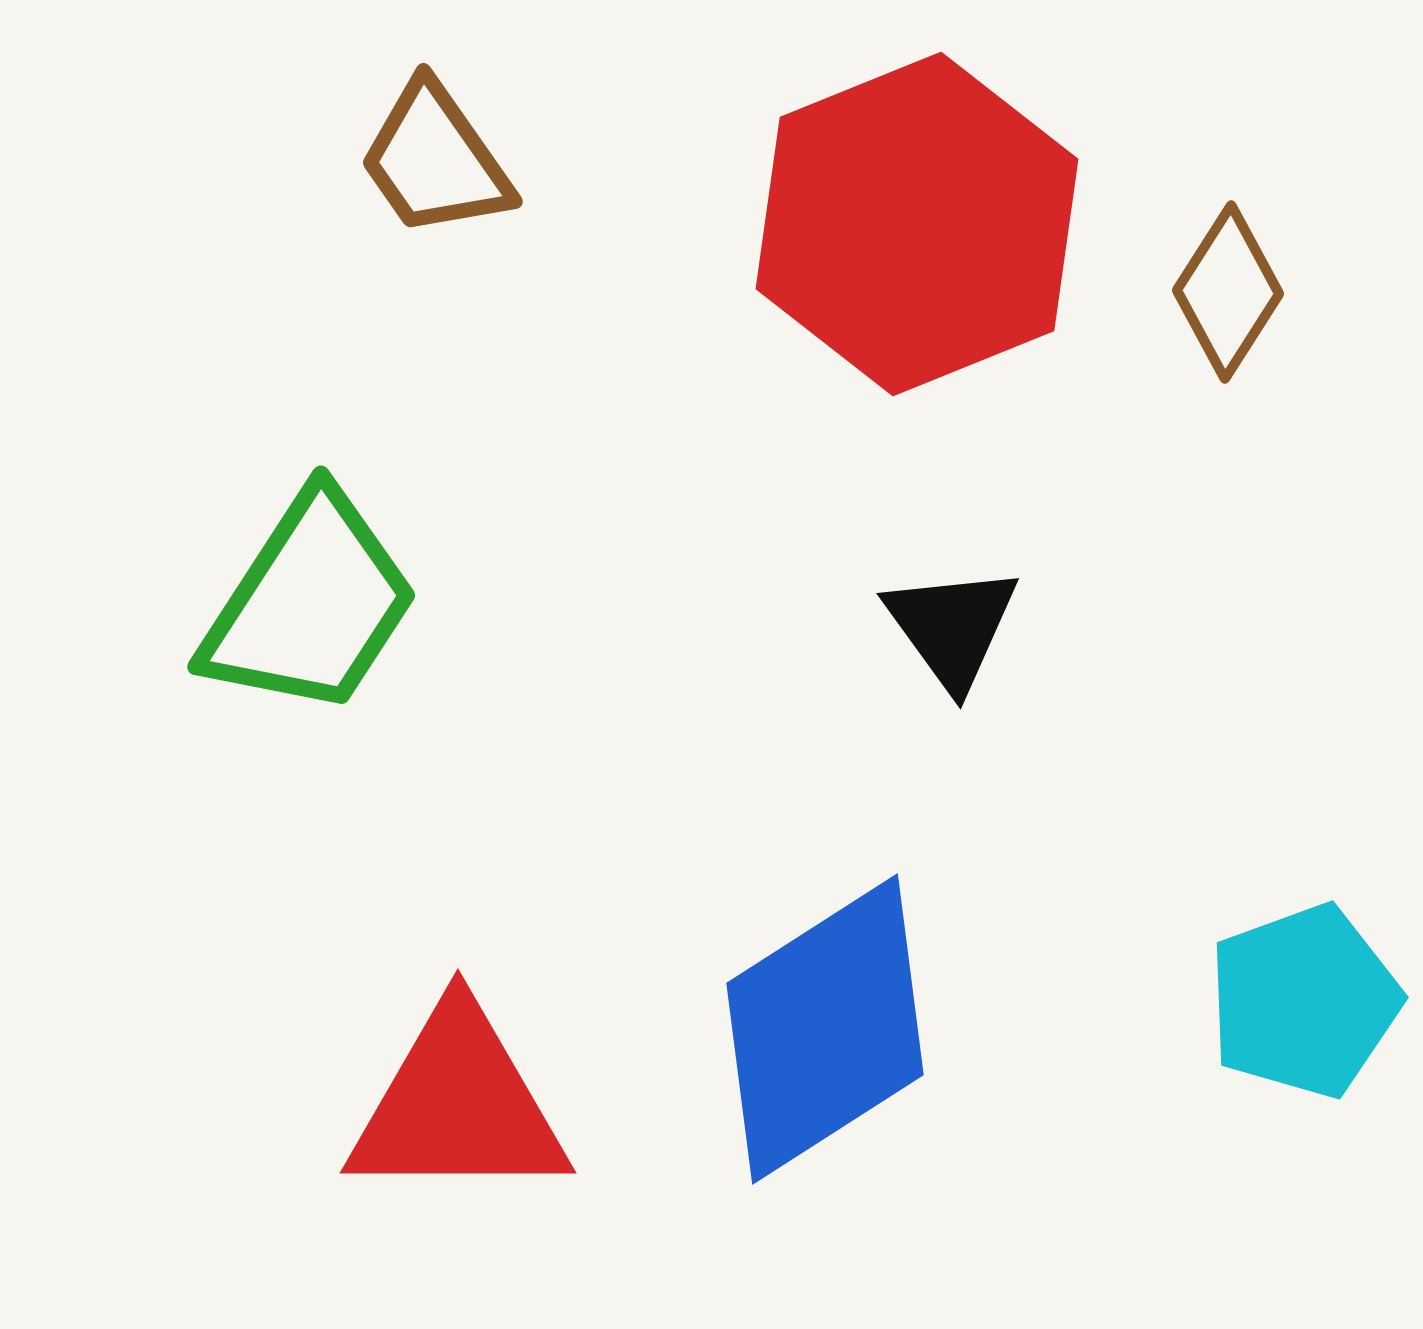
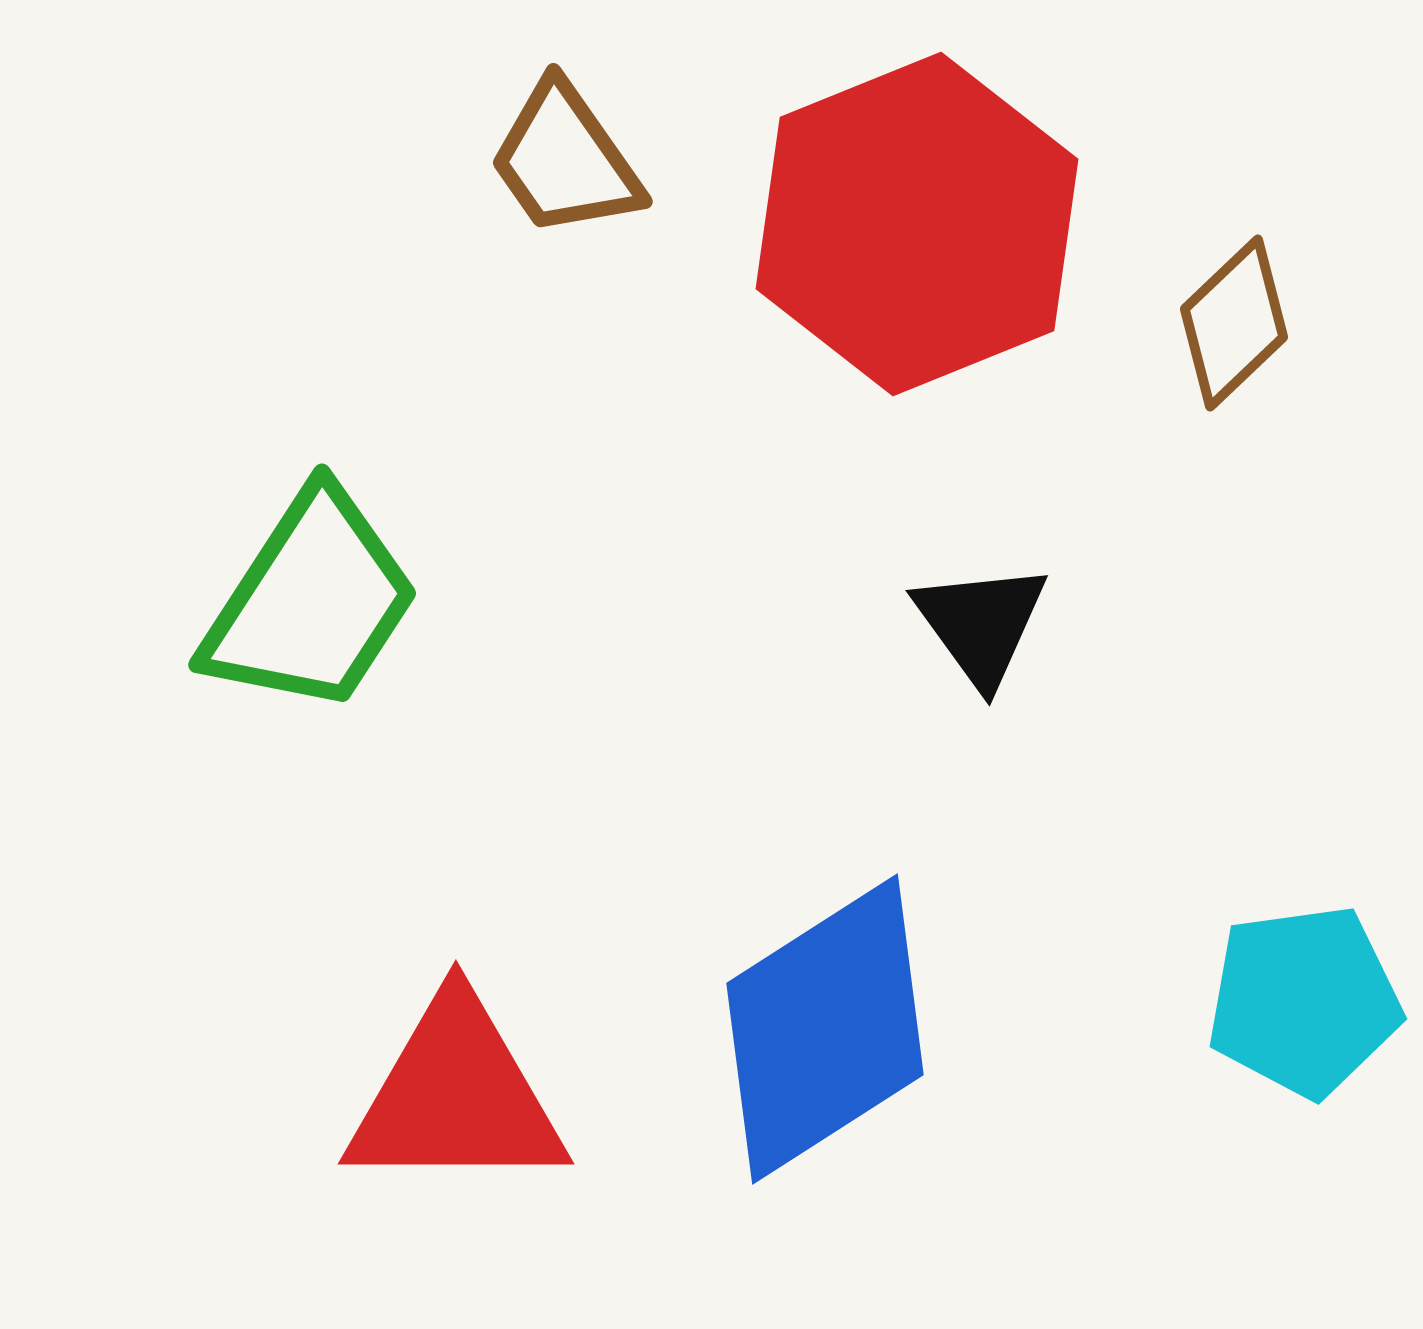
brown trapezoid: moved 130 px right
brown diamond: moved 6 px right, 31 px down; rotated 14 degrees clockwise
green trapezoid: moved 1 px right, 2 px up
black triangle: moved 29 px right, 3 px up
cyan pentagon: rotated 12 degrees clockwise
red triangle: moved 2 px left, 9 px up
